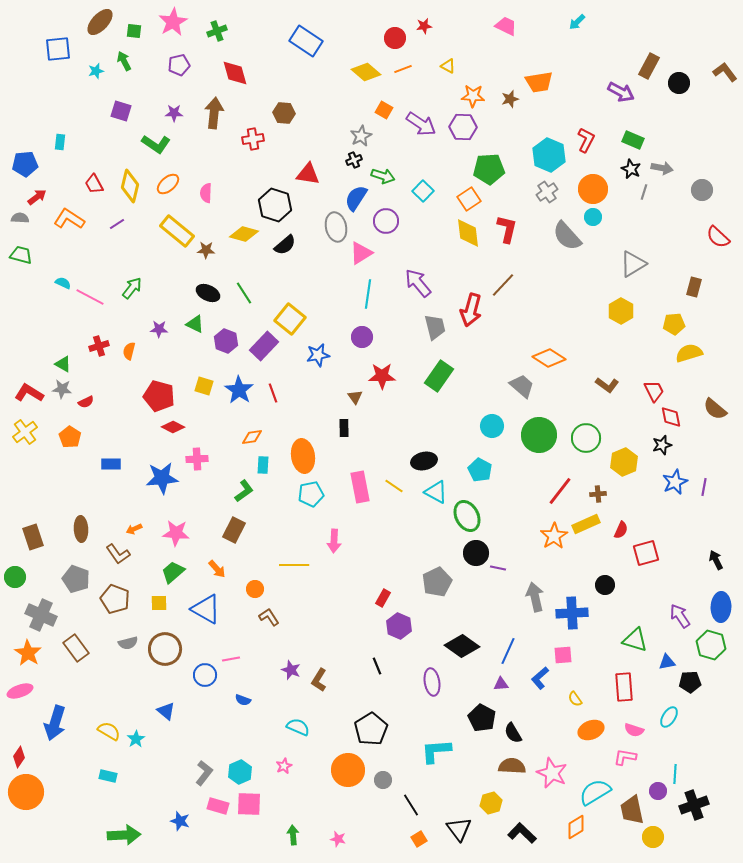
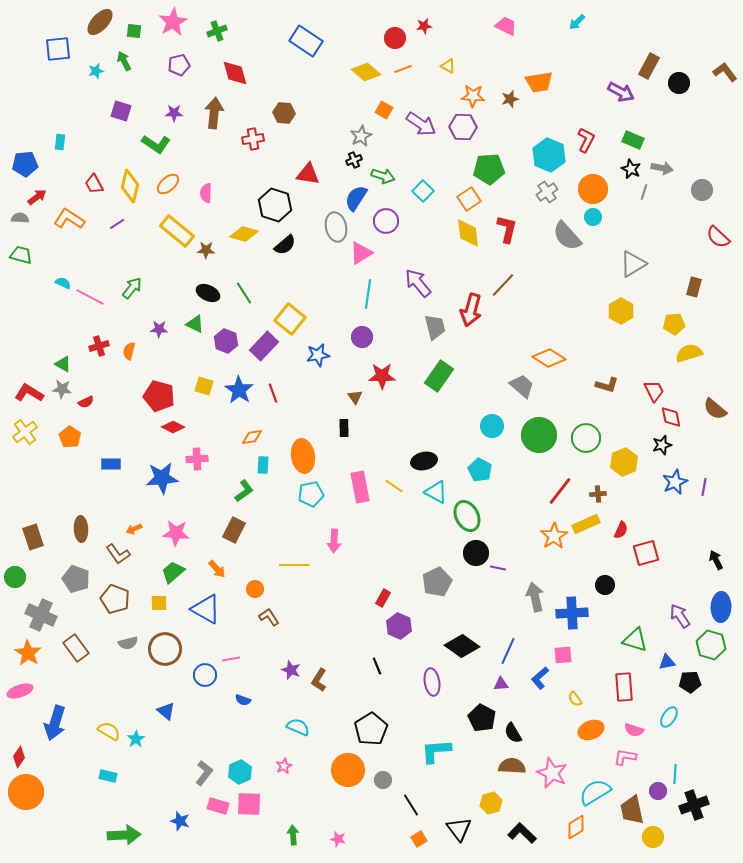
brown L-shape at (607, 385): rotated 20 degrees counterclockwise
